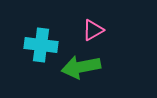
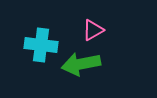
green arrow: moved 3 px up
